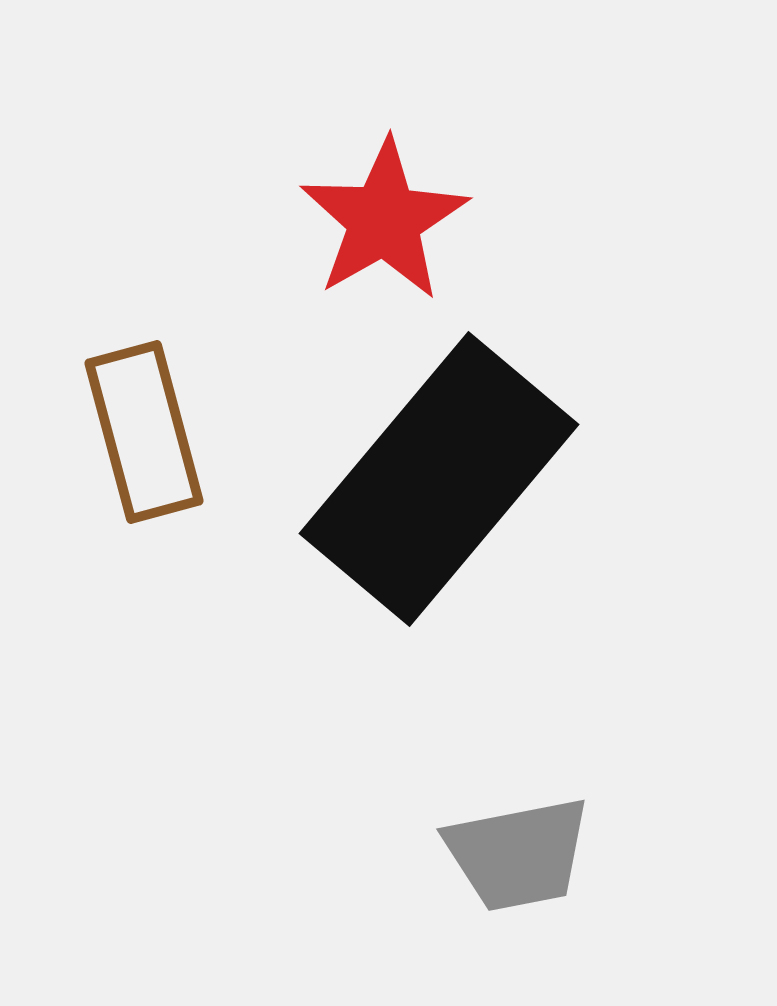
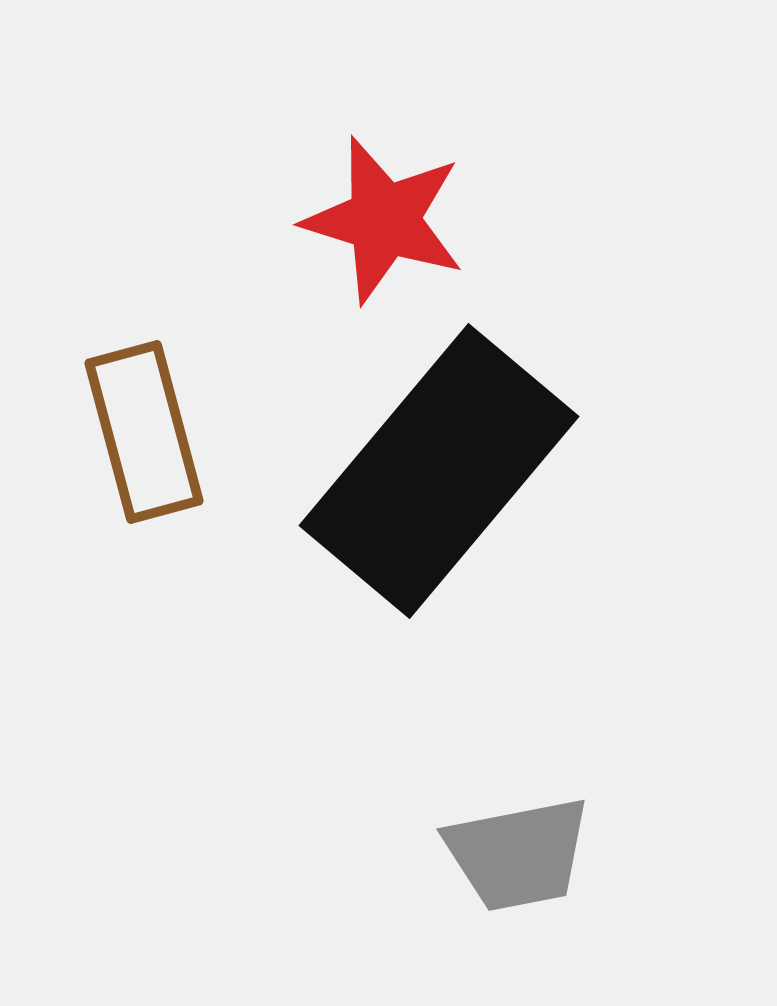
red star: rotated 25 degrees counterclockwise
black rectangle: moved 8 px up
